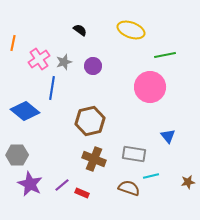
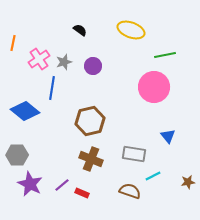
pink circle: moved 4 px right
brown cross: moved 3 px left
cyan line: moved 2 px right; rotated 14 degrees counterclockwise
brown semicircle: moved 1 px right, 3 px down
